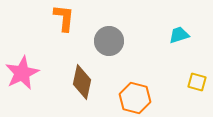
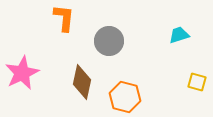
orange hexagon: moved 10 px left, 1 px up
